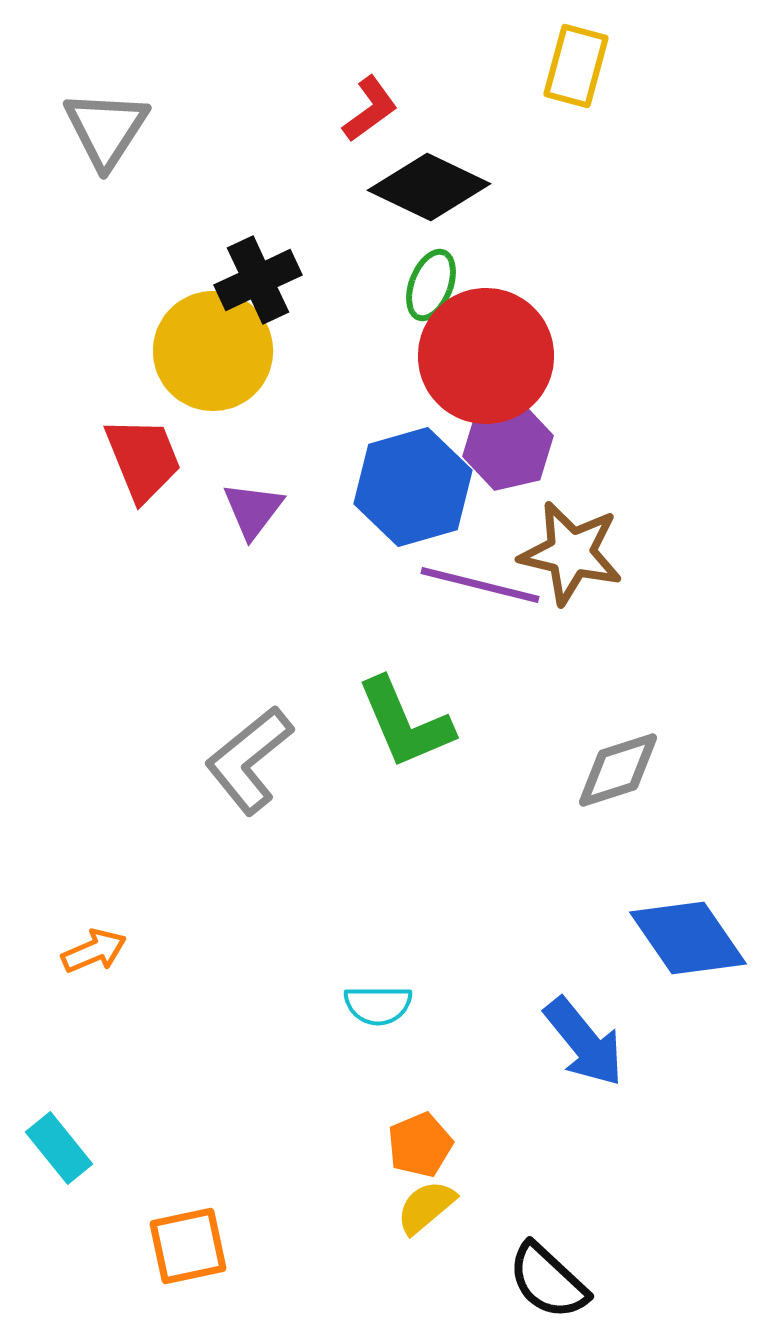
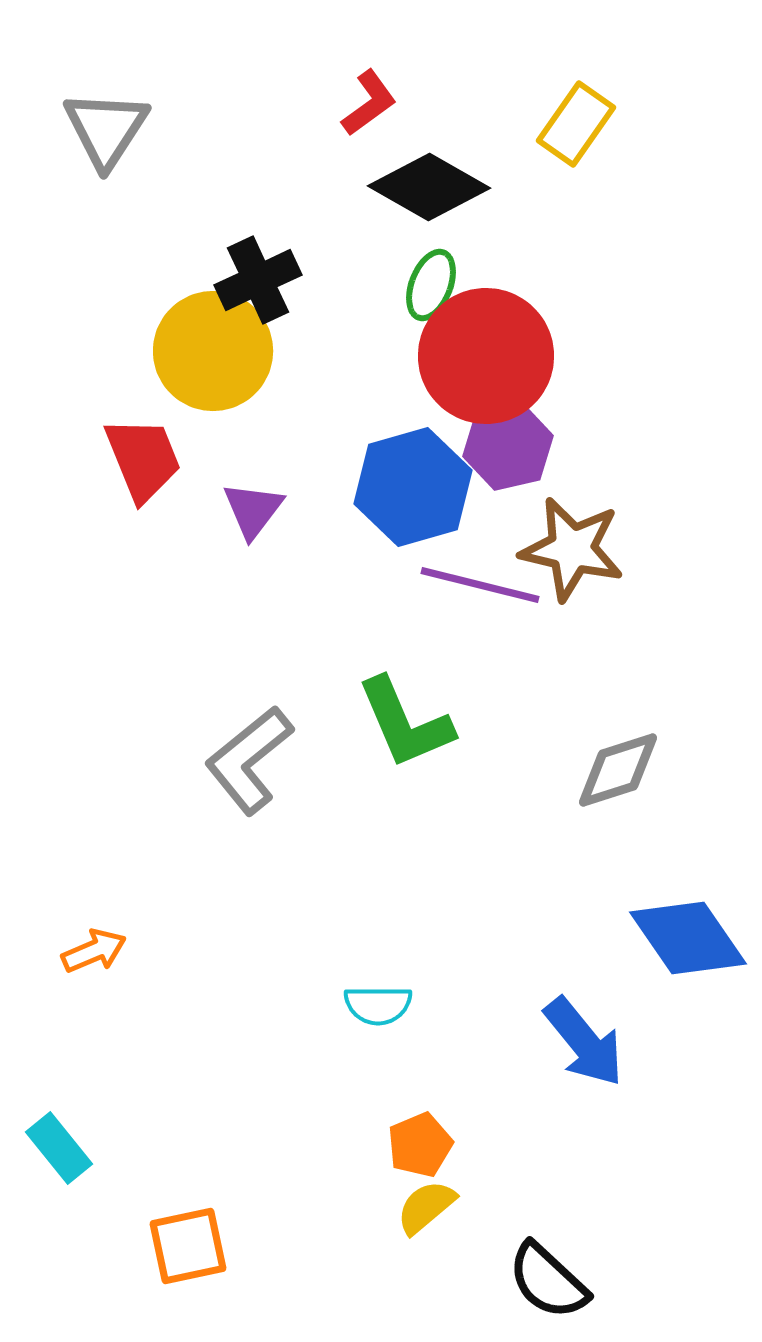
yellow rectangle: moved 58 px down; rotated 20 degrees clockwise
red L-shape: moved 1 px left, 6 px up
black diamond: rotated 4 degrees clockwise
brown star: moved 1 px right, 4 px up
